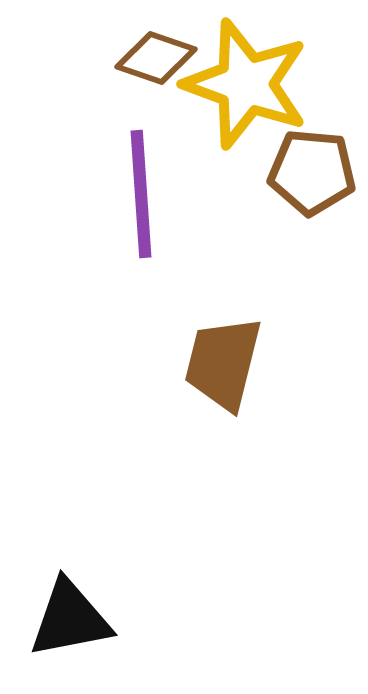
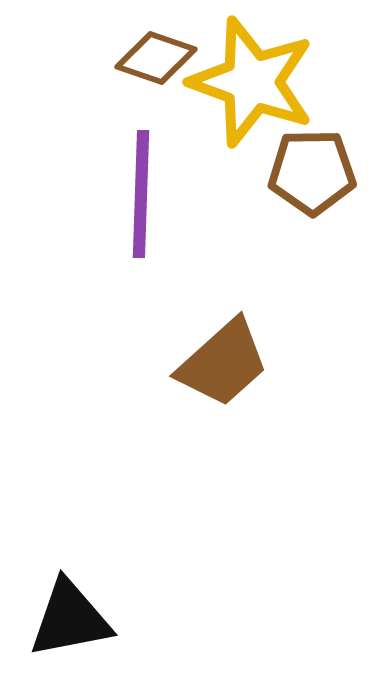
yellow star: moved 6 px right, 2 px up
brown pentagon: rotated 6 degrees counterclockwise
purple line: rotated 6 degrees clockwise
brown trapezoid: rotated 146 degrees counterclockwise
